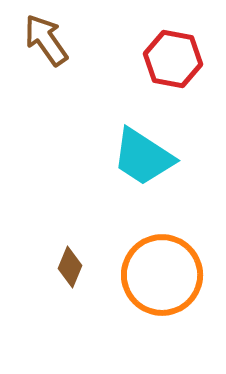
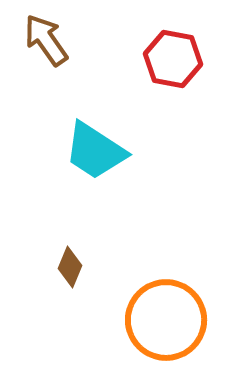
cyan trapezoid: moved 48 px left, 6 px up
orange circle: moved 4 px right, 45 px down
